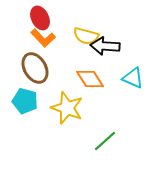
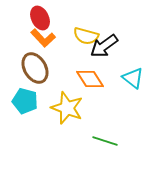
black arrow: moved 1 px left; rotated 40 degrees counterclockwise
cyan triangle: rotated 15 degrees clockwise
green line: rotated 60 degrees clockwise
